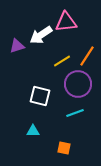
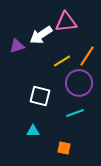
purple circle: moved 1 px right, 1 px up
